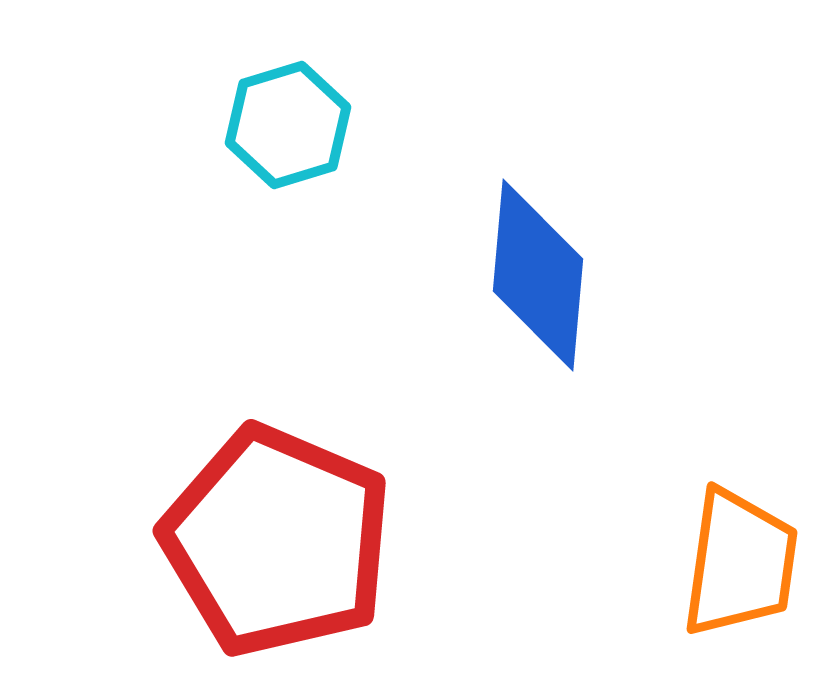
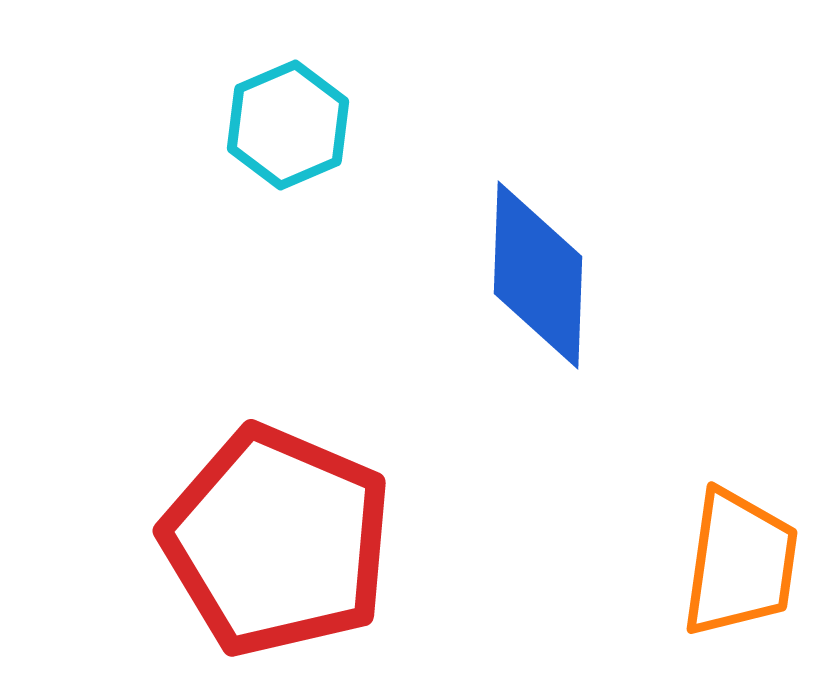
cyan hexagon: rotated 6 degrees counterclockwise
blue diamond: rotated 3 degrees counterclockwise
